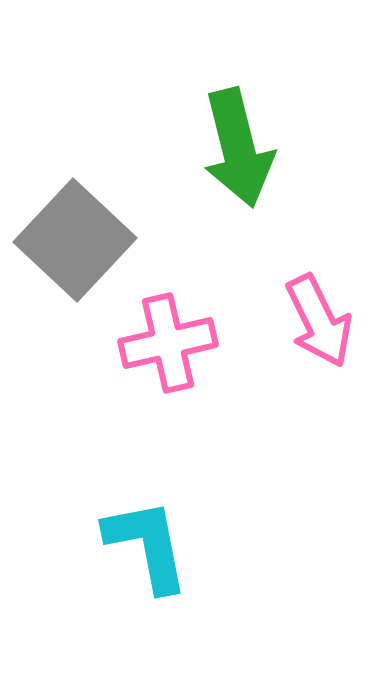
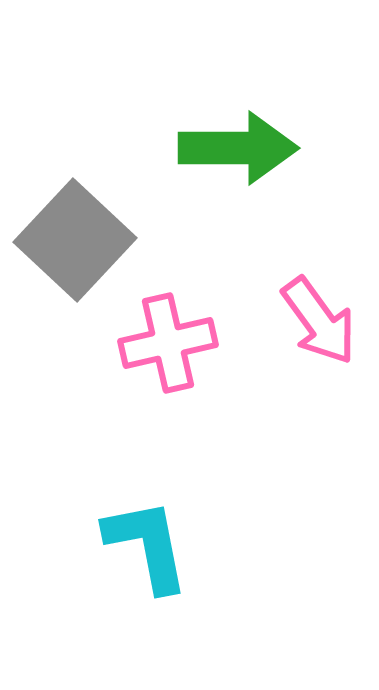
green arrow: rotated 76 degrees counterclockwise
pink arrow: rotated 10 degrees counterclockwise
